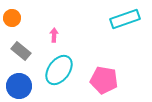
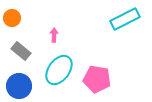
cyan rectangle: rotated 8 degrees counterclockwise
pink pentagon: moved 7 px left, 1 px up
